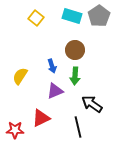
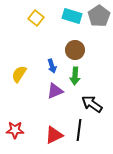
yellow semicircle: moved 1 px left, 2 px up
red triangle: moved 13 px right, 17 px down
black line: moved 1 px right, 3 px down; rotated 20 degrees clockwise
